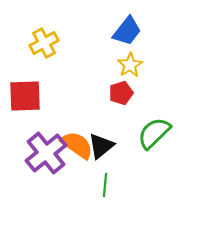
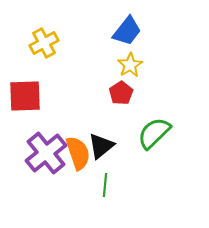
red pentagon: rotated 15 degrees counterclockwise
orange semicircle: moved 1 px right, 8 px down; rotated 36 degrees clockwise
